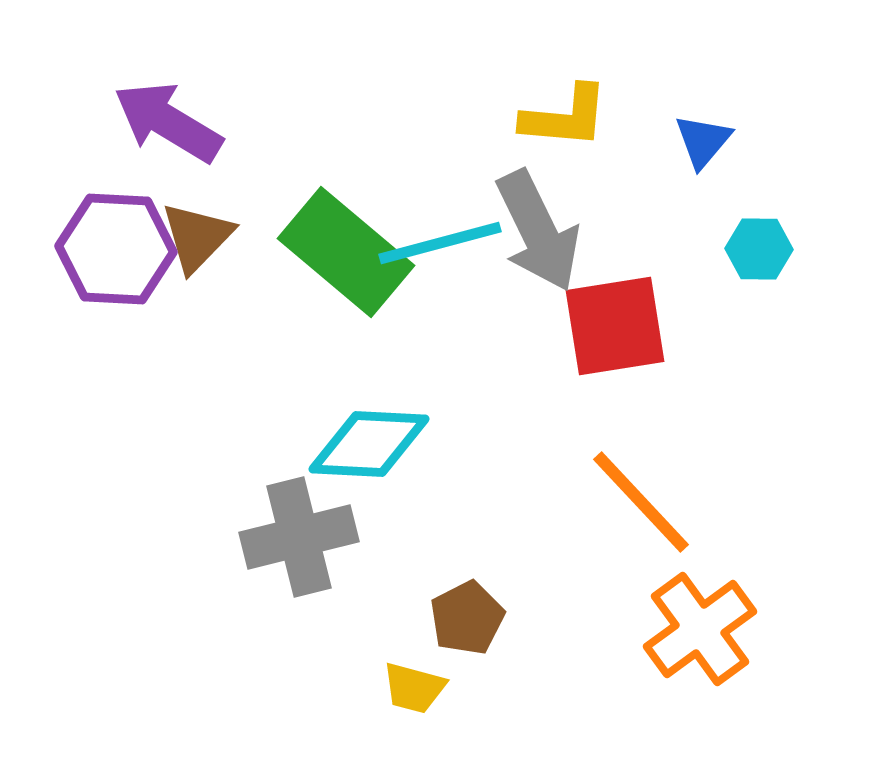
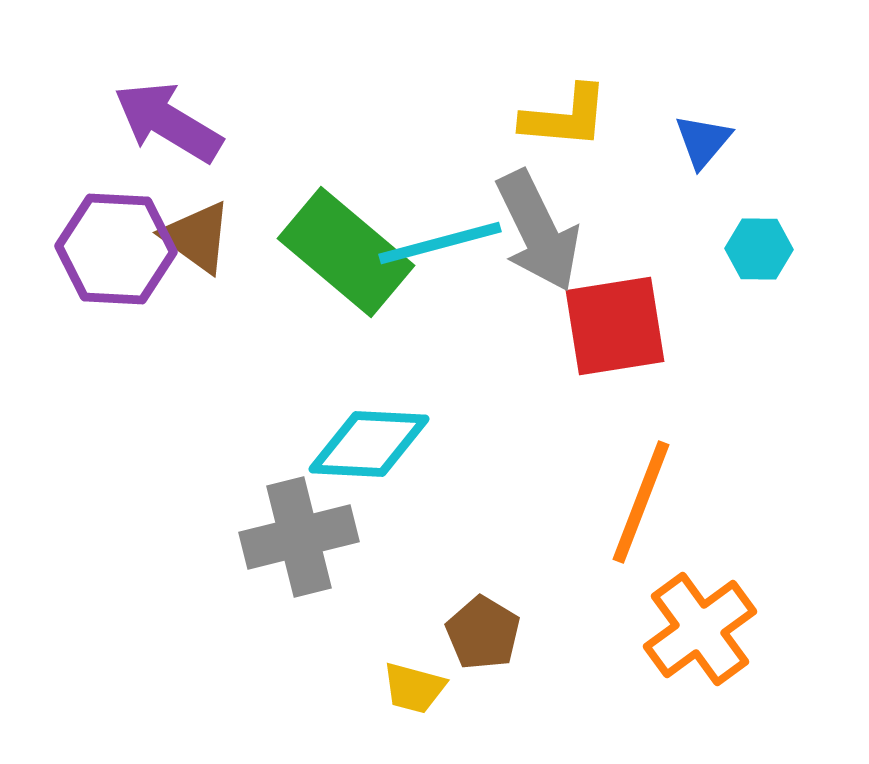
brown triangle: rotated 38 degrees counterclockwise
orange line: rotated 64 degrees clockwise
brown pentagon: moved 16 px right, 15 px down; rotated 14 degrees counterclockwise
